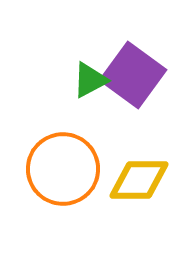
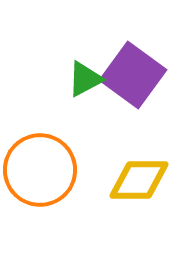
green triangle: moved 5 px left, 1 px up
orange circle: moved 23 px left, 1 px down
